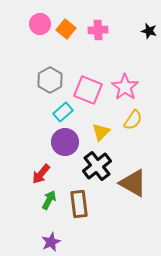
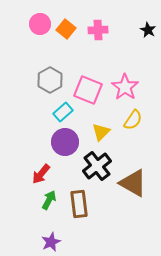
black star: moved 1 px left, 1 px up; rotated 14 degrees clockwise
